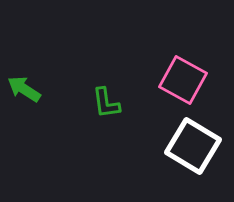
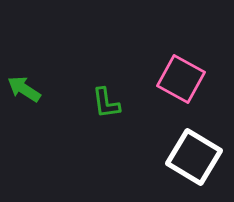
pink square: moved 2 px left, 1 px up
white square: moved 1 px right, 11 px down
